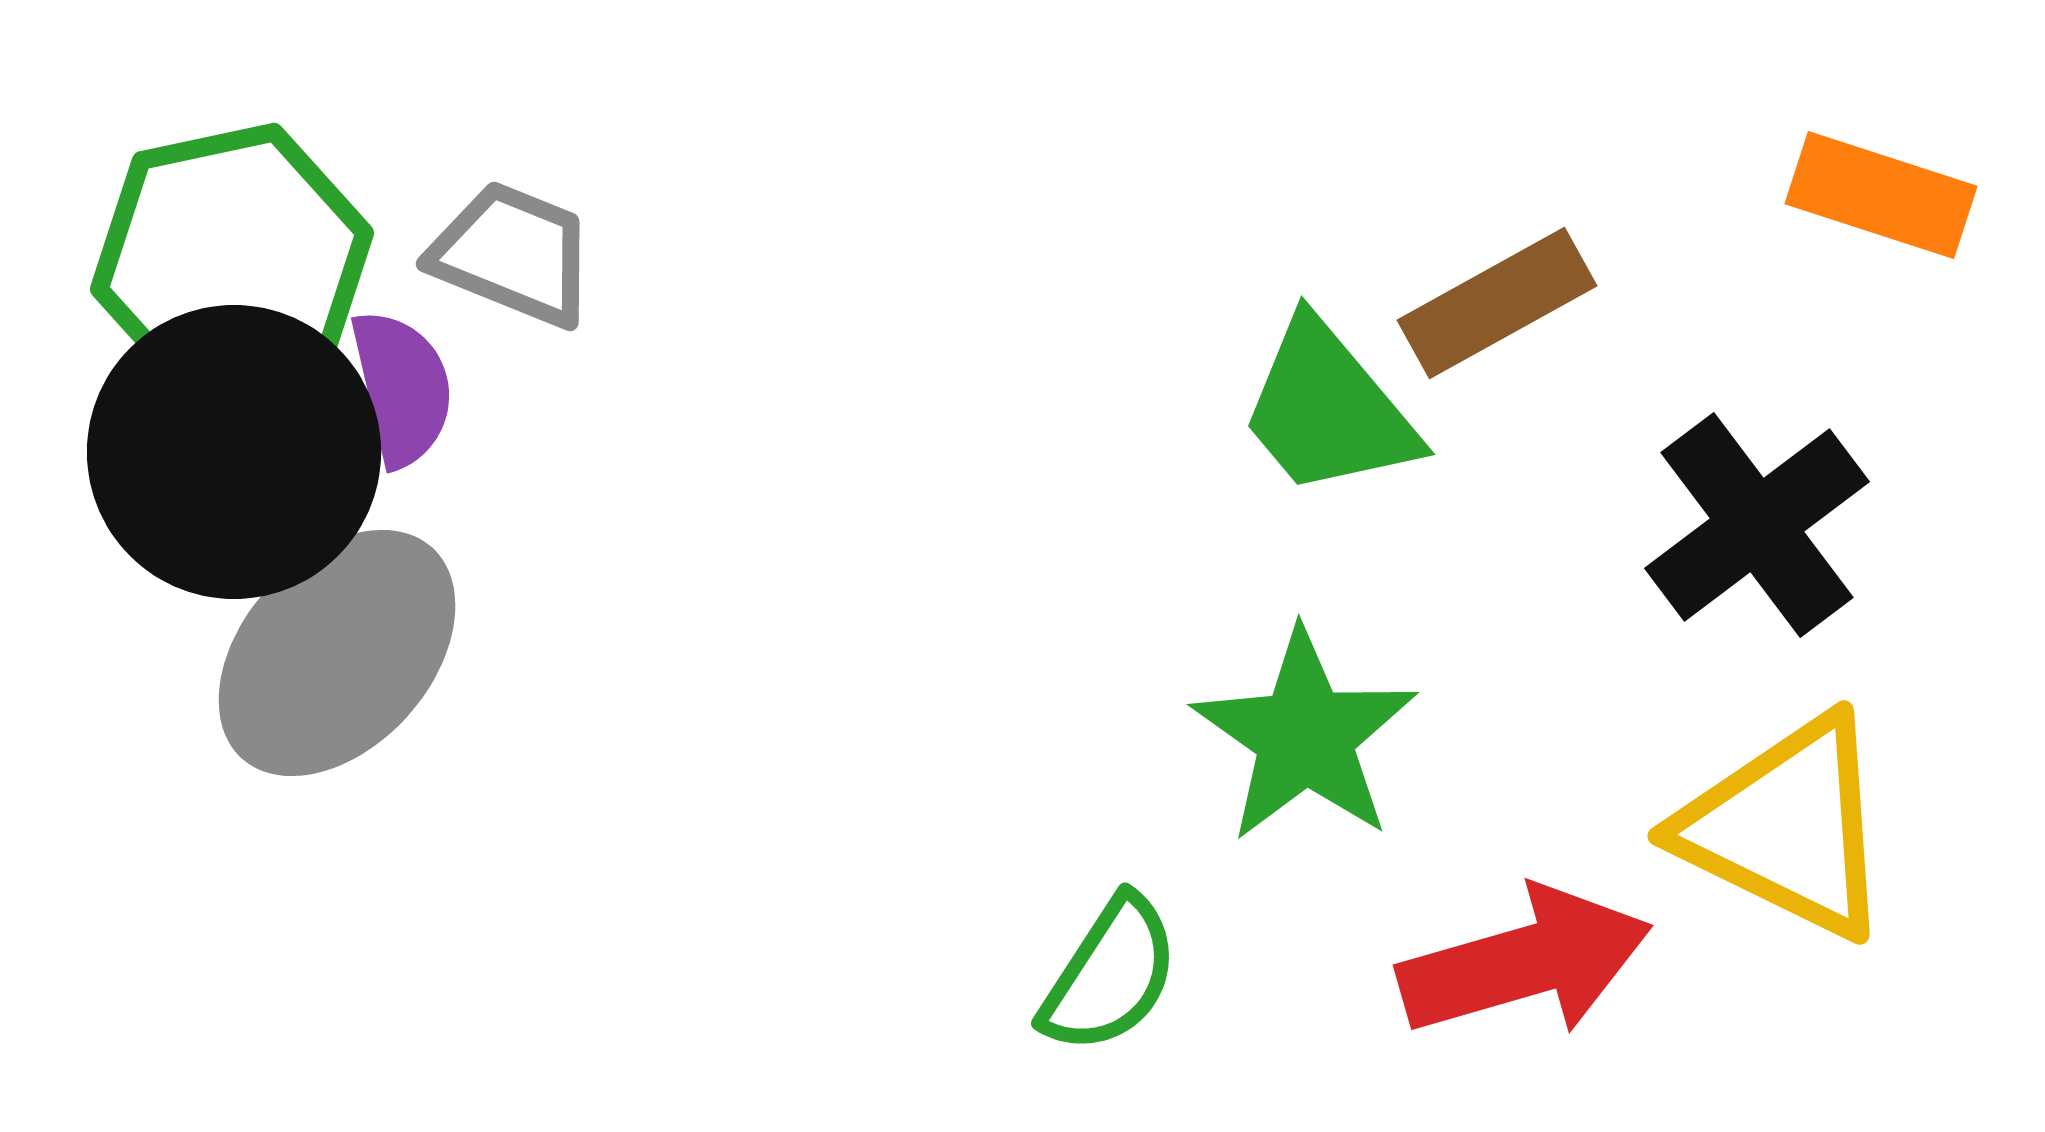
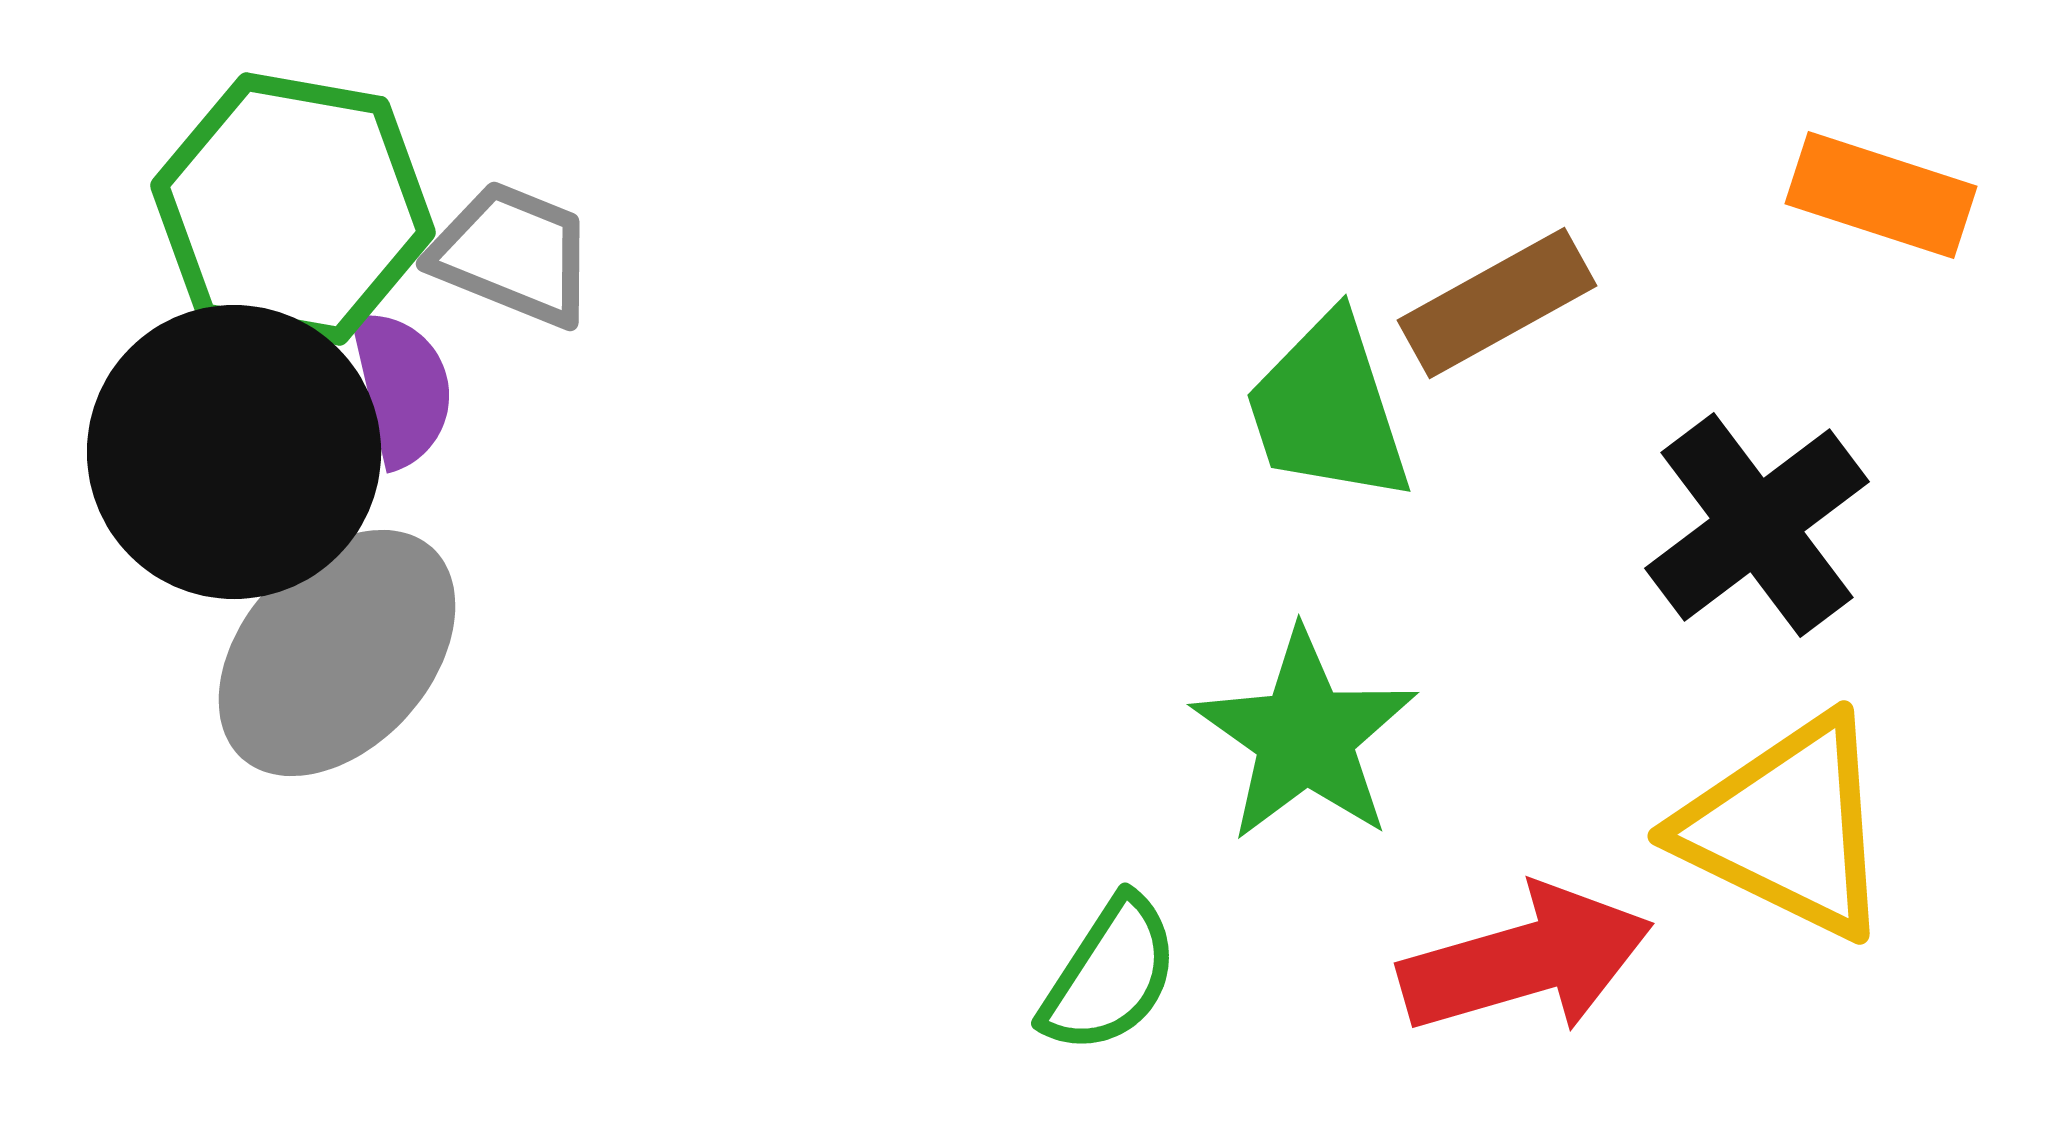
green hexagon: moved 61 px right, 52 px up; rotated 22 degrees clockwise
green trapezoid: rotated 22 degrees clockwise
red arrow: moved 1 px right, 2 px up
